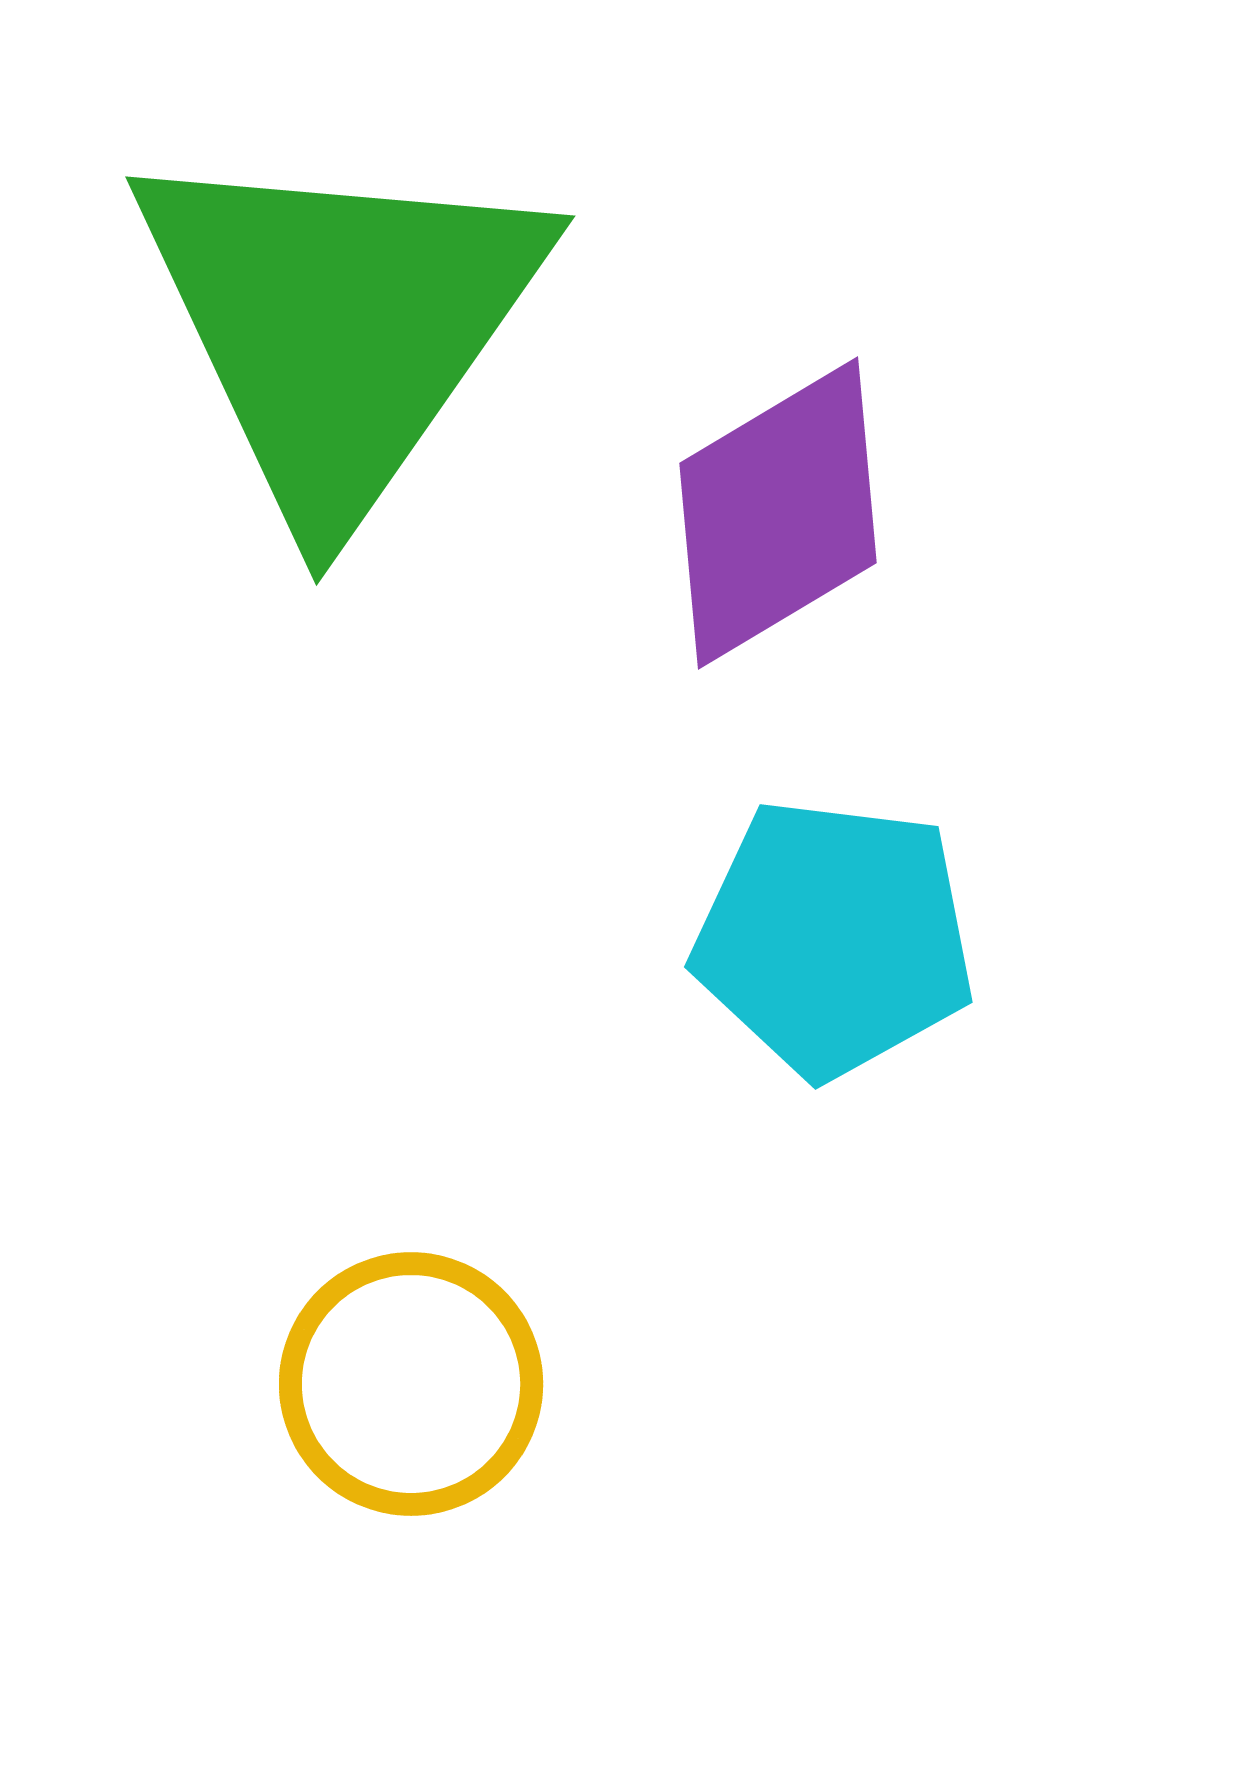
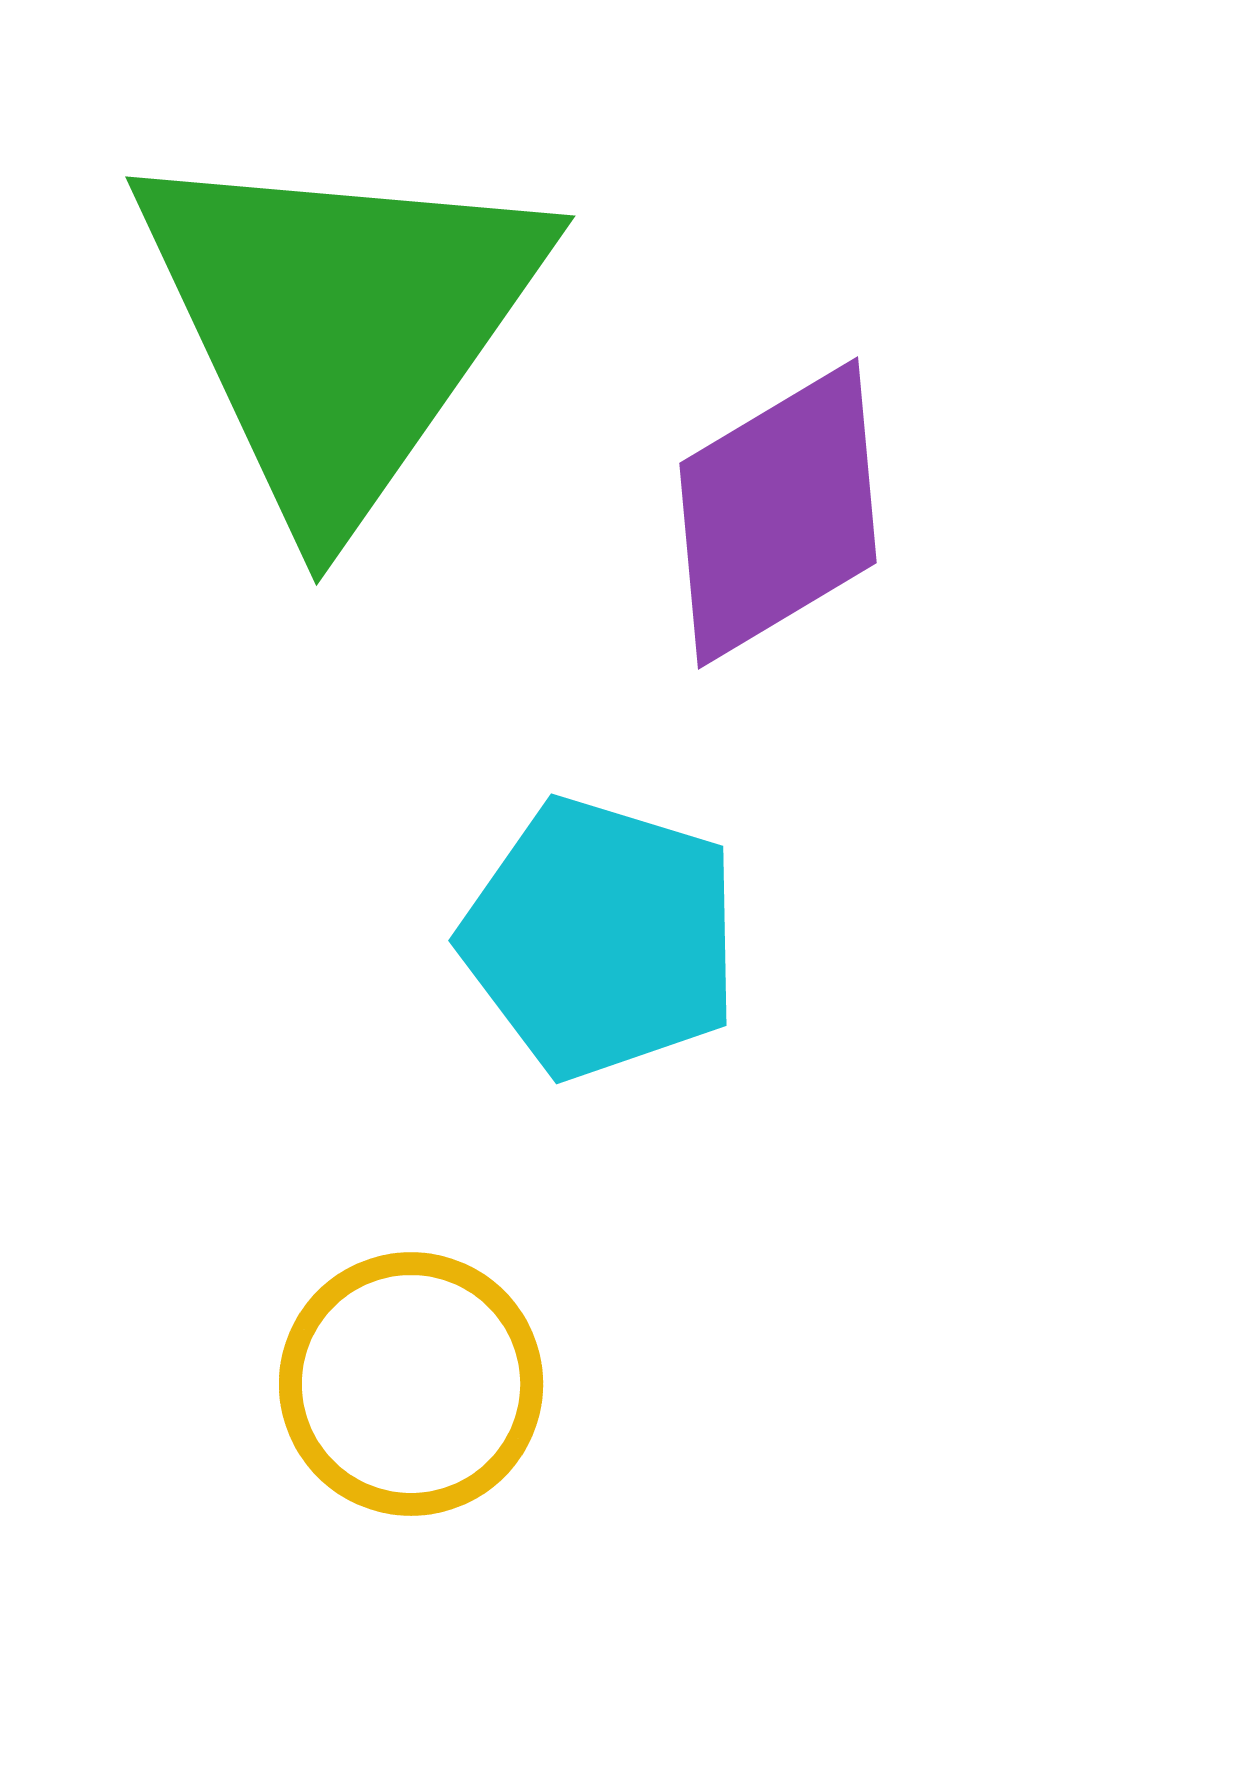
cyan pentagon: moved 233 px left; rotated 10 degrees clockwise
